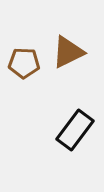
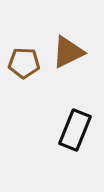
black rectangle: rotated 15 degrees counterclockwise
